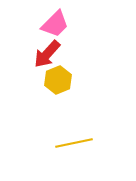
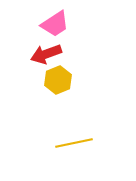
pink trapezoid: rotated 12 degrees clockwise
red arrow: moved 1 px left; rotated 28 degrees clockwise
